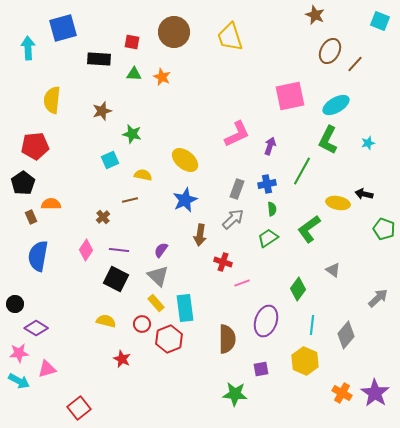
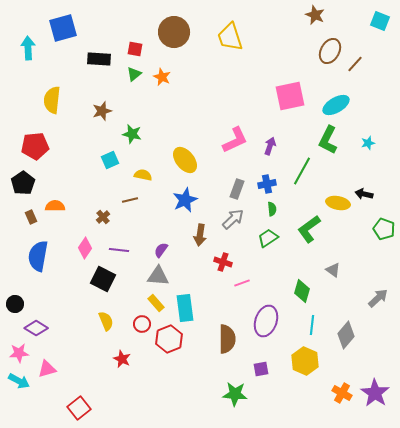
red square at (132, 42): moved 3 px right, 7 px down
green triangle at (134, 74): rotated 42 degrees counterclockwise
pink L-shape at (237, 134): moved 2 px left, 6 px down
yellow ellipse at (185, 160): rotated 12 degrees clockwise
orange semicircle at (51, 204): moved 4 px right, 2 px down
pink diamond at (86, 250): moved 1 px left, 2 px up
gray triangle at (158, 276): rotated 40 degrees counterclockwise
black square at (116, 279): moved 13 px left
green diamond at (298, 289): moved 4 px right, 2 px down; rotated 20 degrees counterclockwise
yellow semicircle at (106, 321): rotated 54 degrees clockwise
